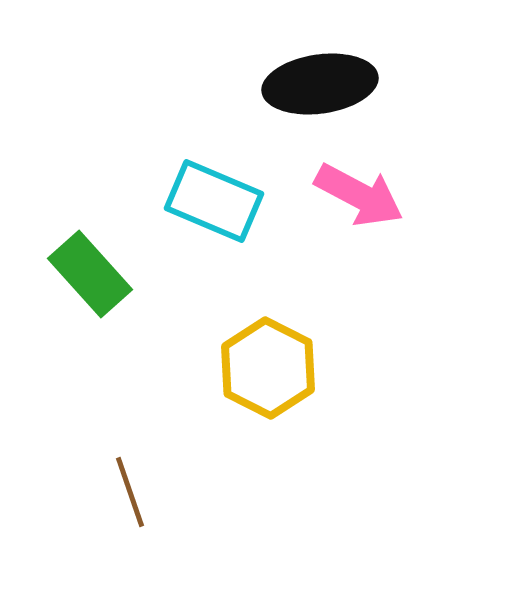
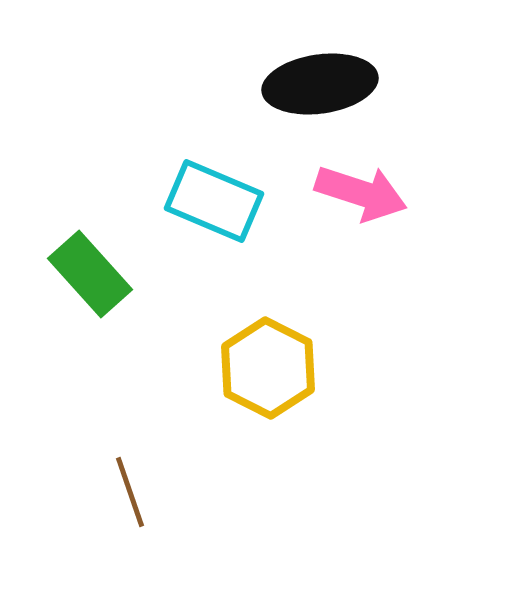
pink arrow: moved 2 px right, 2 px up; rotated 10 degrees counterclockwise
